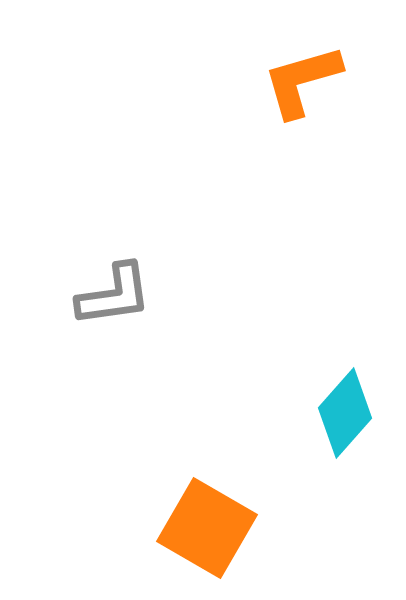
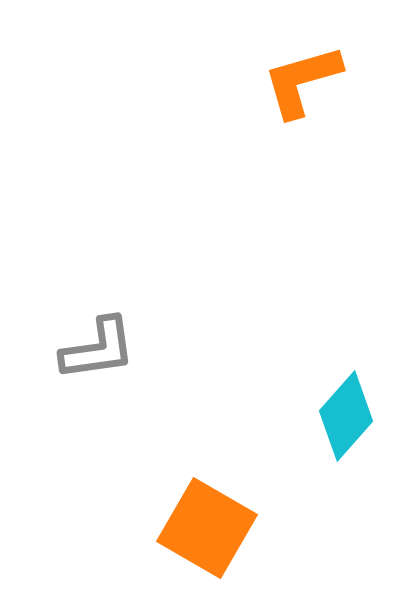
gray L-shape: moved 16 px left, 54 px down
cyan diamond: moved 1 px right, 3 px down
